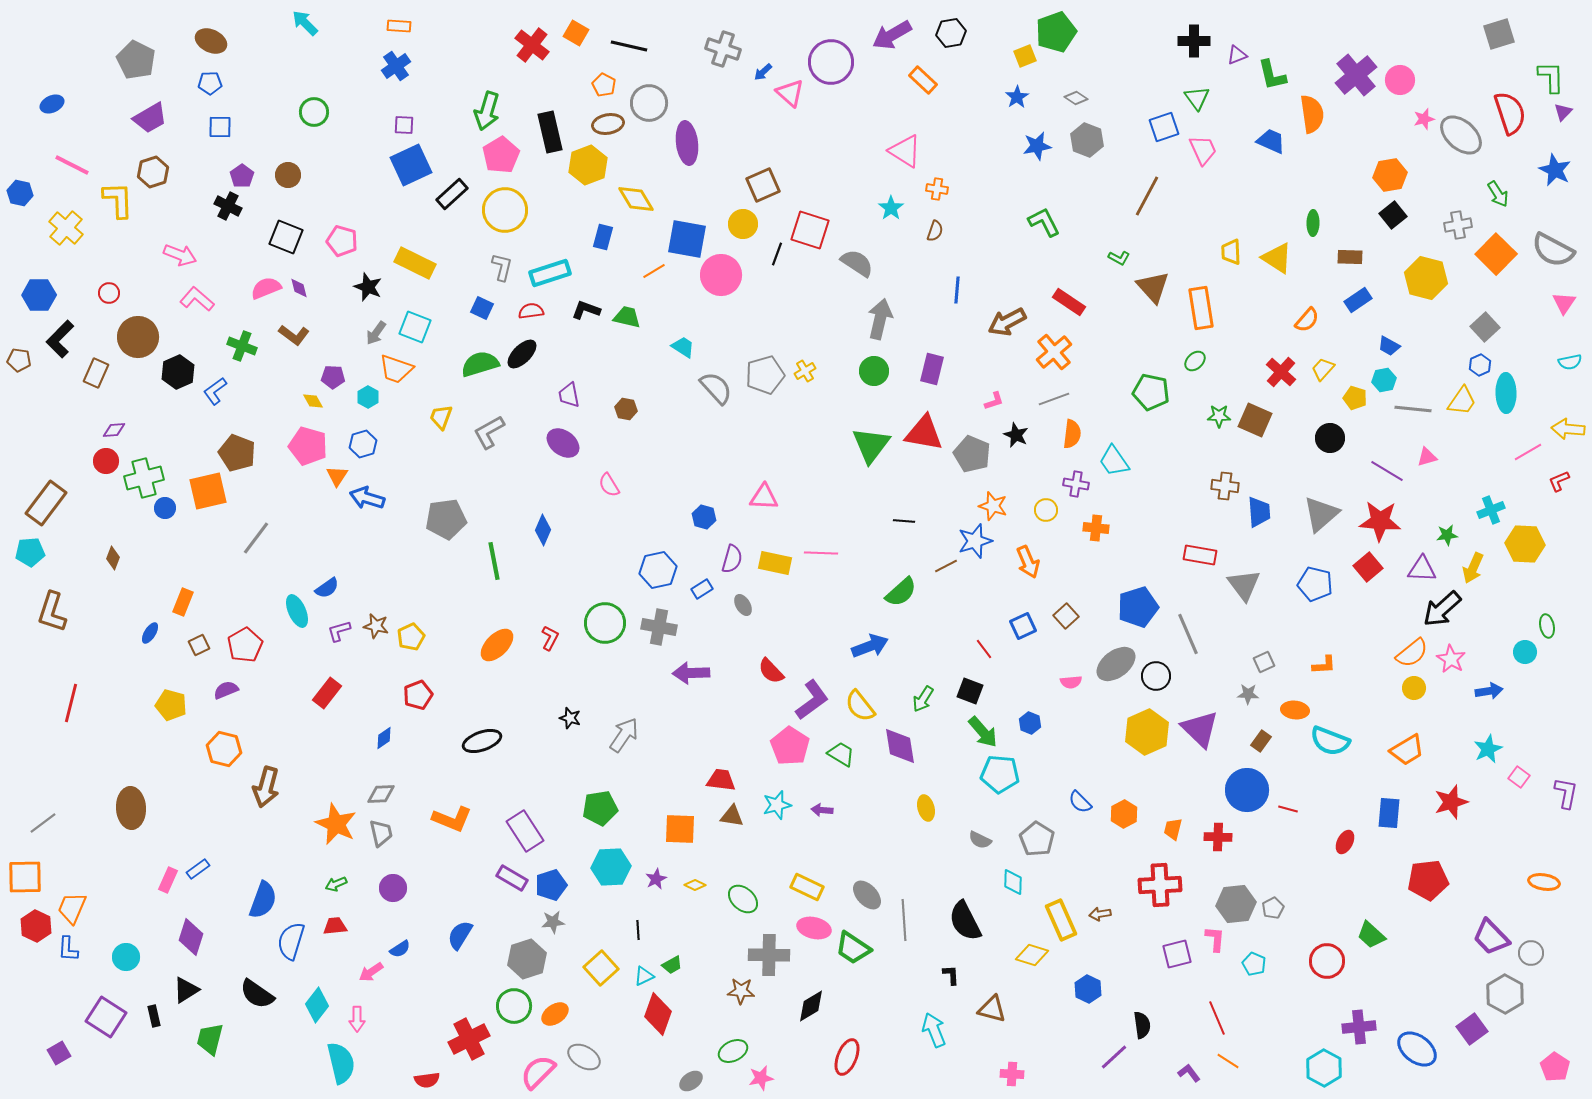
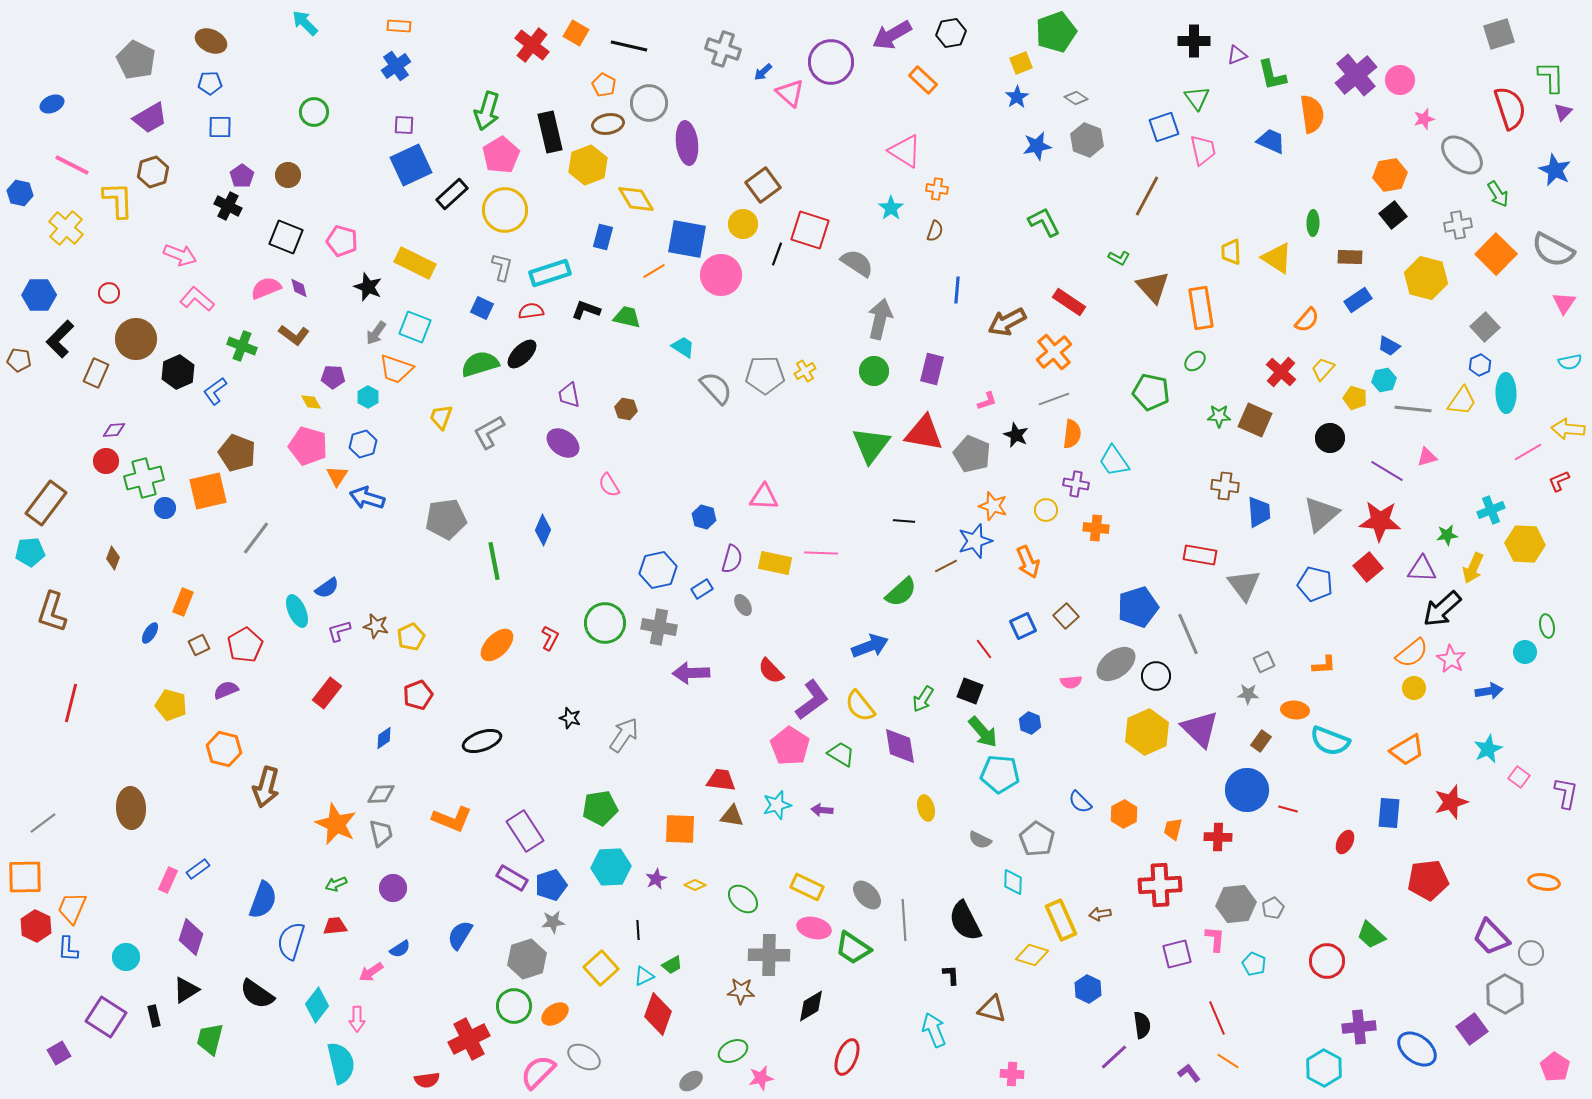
yellow square at (1025, 56): moved 4 px left, 7 px down
red semicircle at (1510, 113): moved 5 px up
gray ellipse at (1461, 135): moved 1 px right, 20 px down
pink trapezoid at (1203, 150): rotated 12 degrees clockwise
brown square at (763, 185): rotated 12 degrees counterclockwise
brown circle at (138, 337): moved 2 px left, 2 px down
gray pentagon at (765, 375): rotated 15 degrees clockwise
yellow diamond at (313, 401): moved 2 px left, 1 px down
pink L-shape at (994, 401): moved 7 px left
